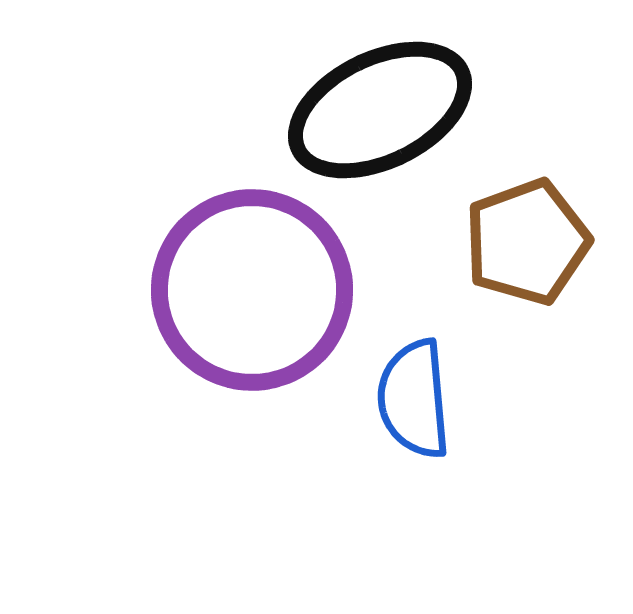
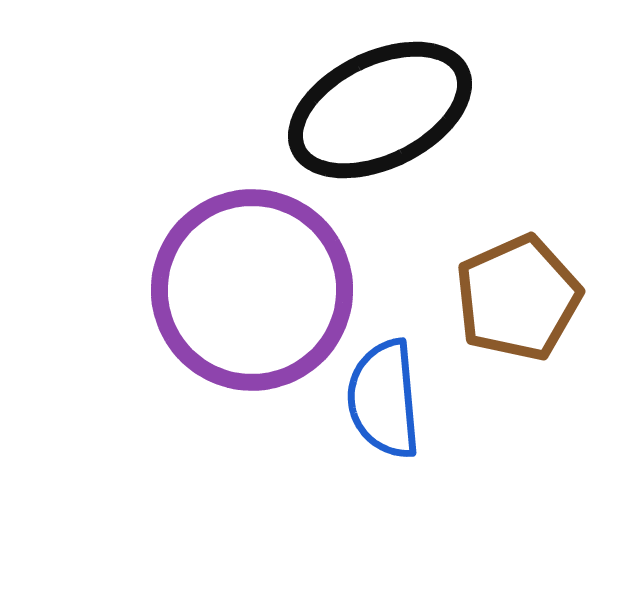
brown pentagon: moved 9 px left, 56 px down; rotated 4 degrees counterclockwise
blue semicircle: moved 30 px left
